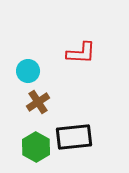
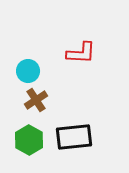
brown cross: moved 2 px left, 2 px up
green hexagon: moved 7 px left, 7 px up
